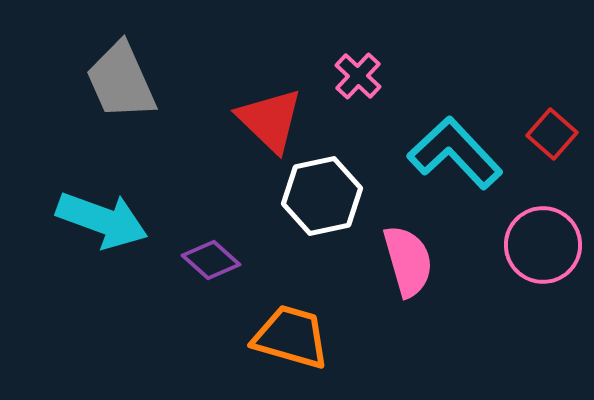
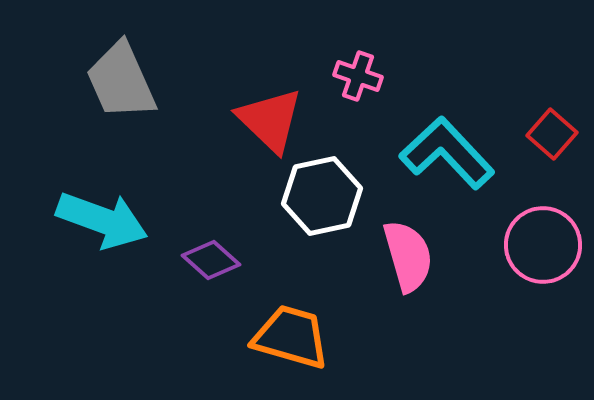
pink cross: rotated 24 degrees counterclockwise
cyan L-shape: moved 8 px left
pink semicircle: moved 5 px up
